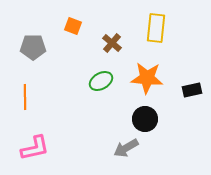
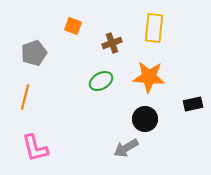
yellow rectangle: moved 2 px left
brown cross: rotated 30 degrees clockwise
gray pentagon: moved 1 px right, 6 px down; rotated 20 degrees counterclockwise
orange star: moved 2 px right, 1 px up
black rectangle: moved 1 px right, 14 px down
orange line: rotated 15 degrees clockwise
pink L-shape: rotated 88 degrees clockwise
